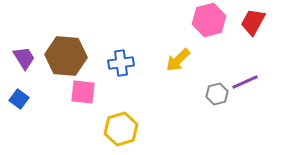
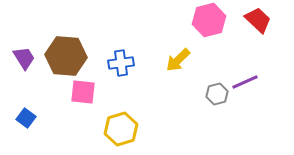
red trapezoid: moved 5 px right, 2 px up; rotated 104 degrees clockwise
blue square: moved 7 px right, 19 px down
